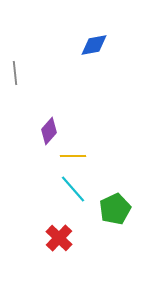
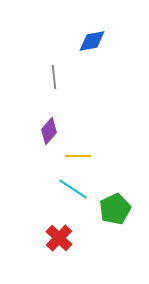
blue diamond: moved 2 px left, 4 px up
gray line: moved 39 px right, 4 px down
yellow line: moved 5 px right
cyan line: rotated 16 degrees counterclockwise
